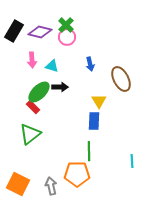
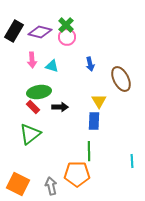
black arrow: moved 20 px down
green ellipse: rotated 35 degrees clockwise
